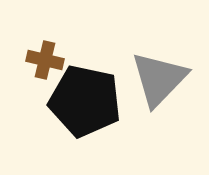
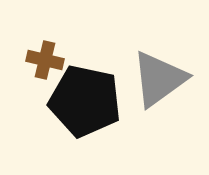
gray triangle: rotated 10 degrees clockwise
